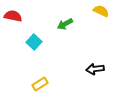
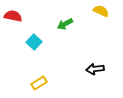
yellow rectangle: moved 1 px left, 1 px up
